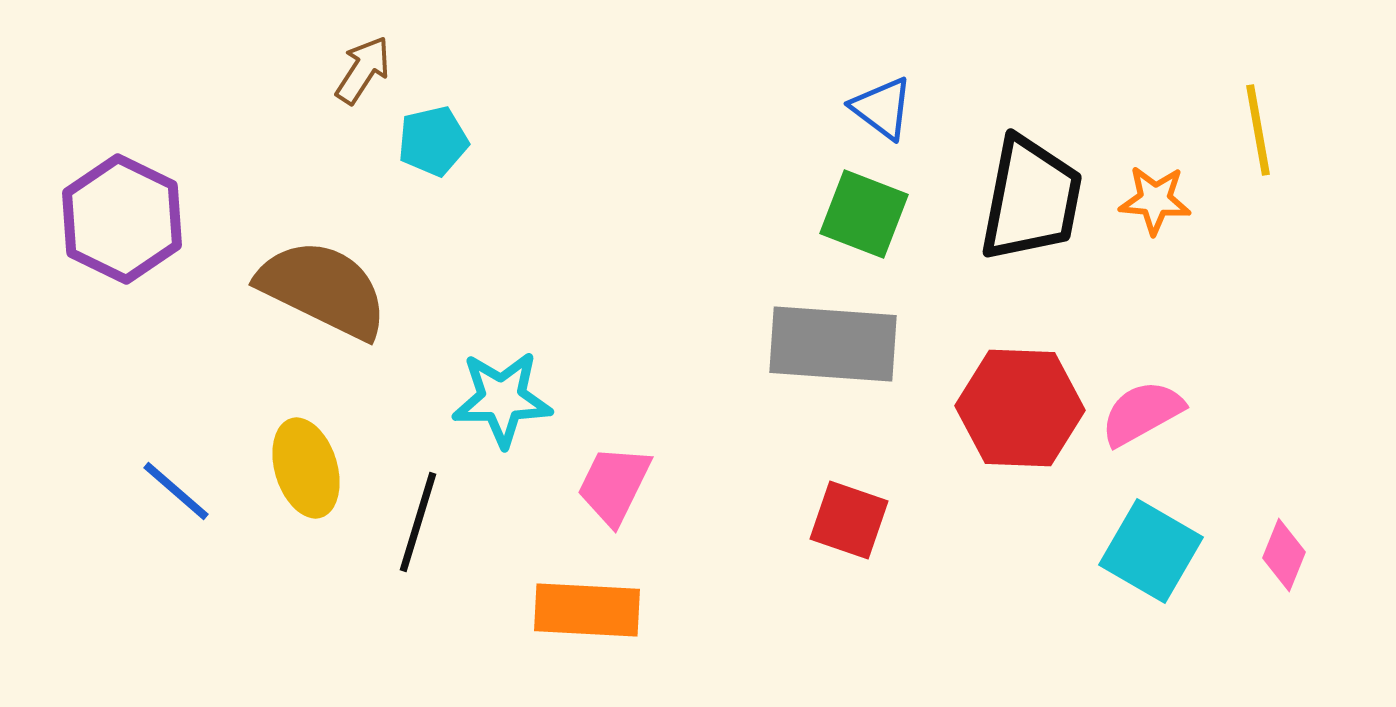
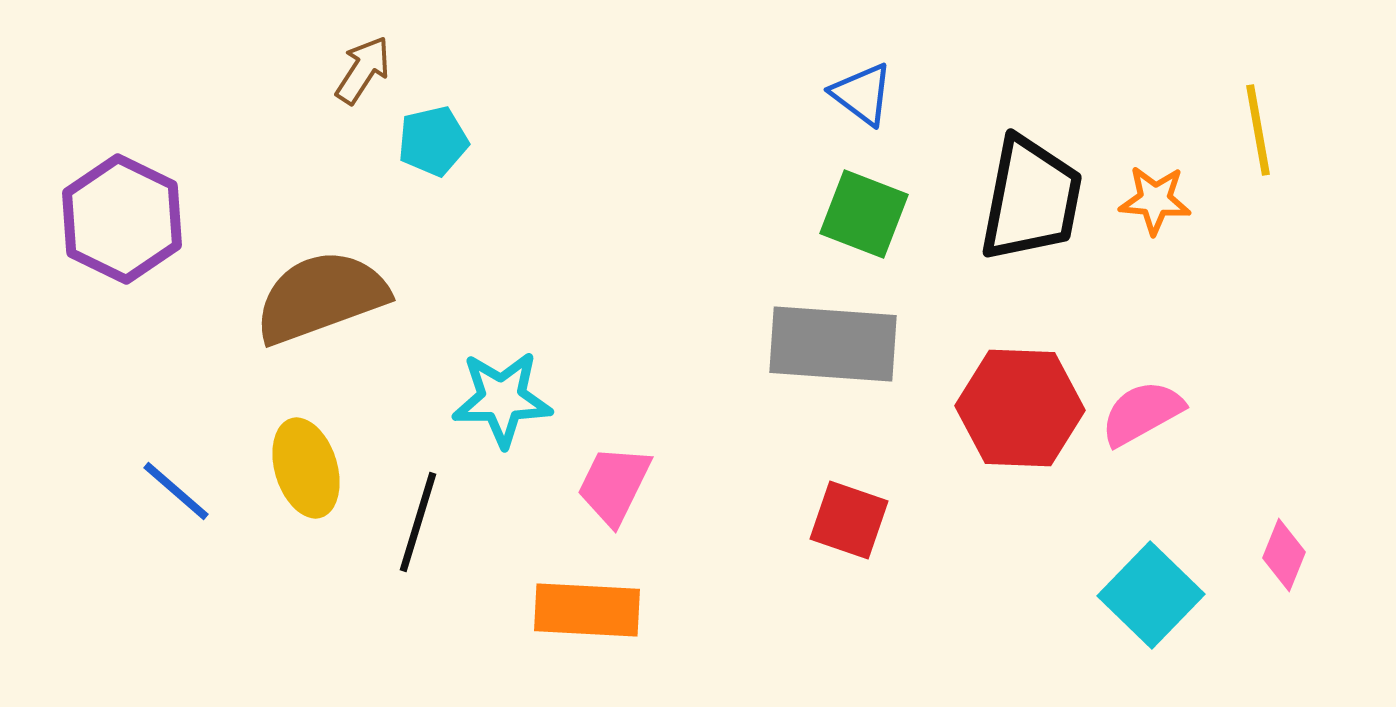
blue triangle: moved 20 px left, 14 px up
brown semicircle: moved 2 px left, 8 px down; rotated 46 degrees counterclockwise
cyan square: moved 44 px down; rotated 14 degrees clockwise
